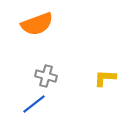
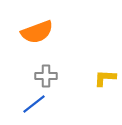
orange semicircle: moved 8 px down
gray cross: rotated 15 degrees counterclockwise
